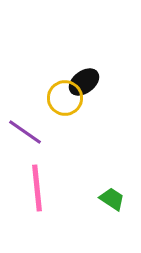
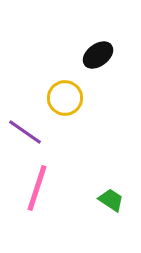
black ellipse: moved 14 px right, 27 px up
pink line: rotated 24 degrees clockwise
green trapezoid: moved 1 px left, 1 px down
